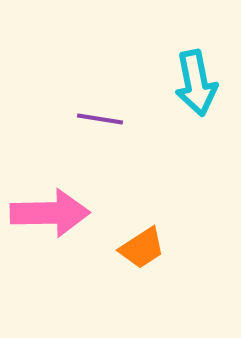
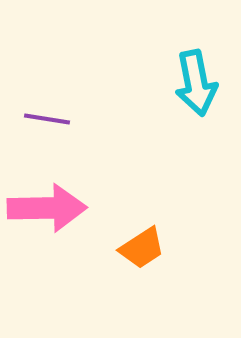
purple line: moved 53 px left
pink arrow: moved 3 px left, 5 px up
